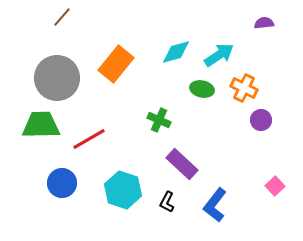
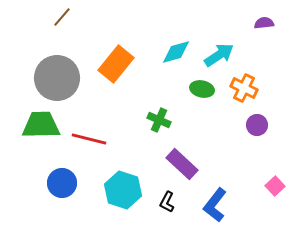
purple circle: moved 4 px left, 5 px down
red line: rotated 44 degrees clockwise
